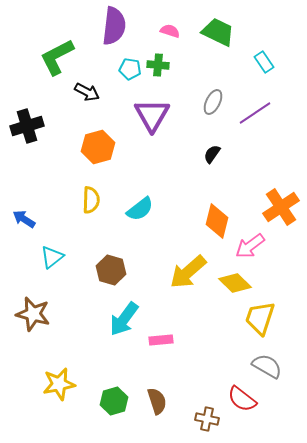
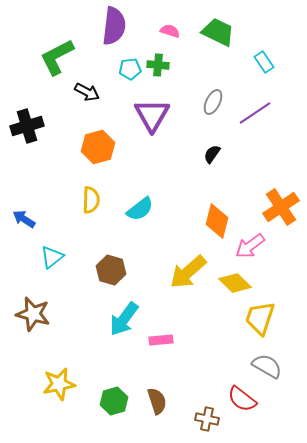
cyan pentagon: rotated 15 degrees counterclockwise
